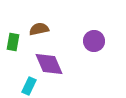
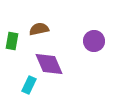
green rectangle: moved 1 px left, 1 px up
cyan rectangle: moved 1 px up
